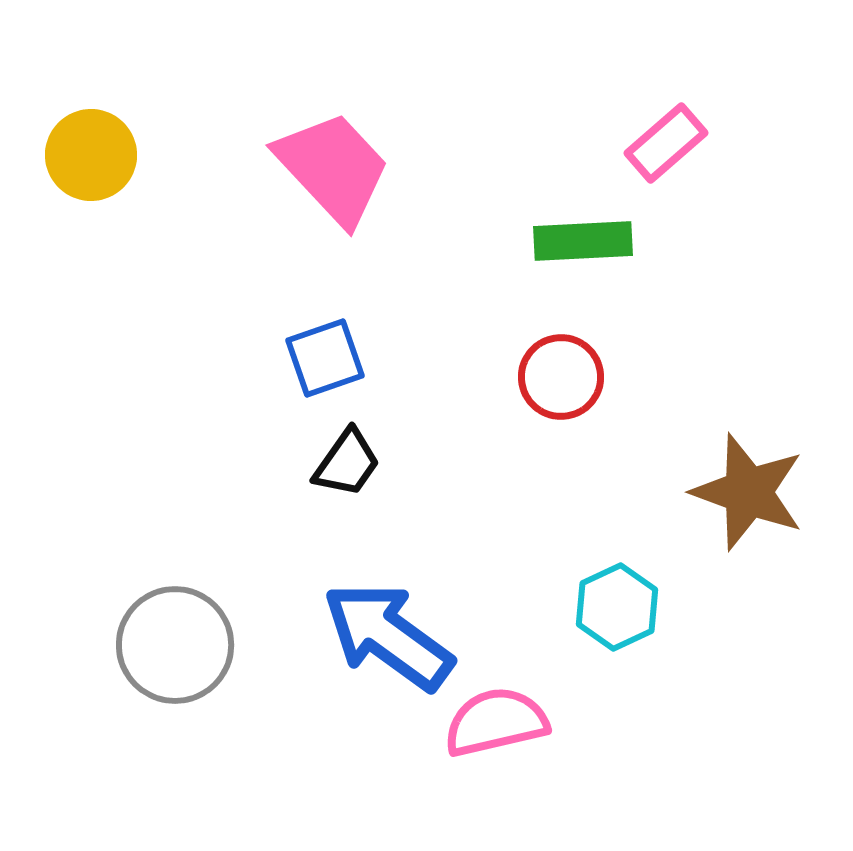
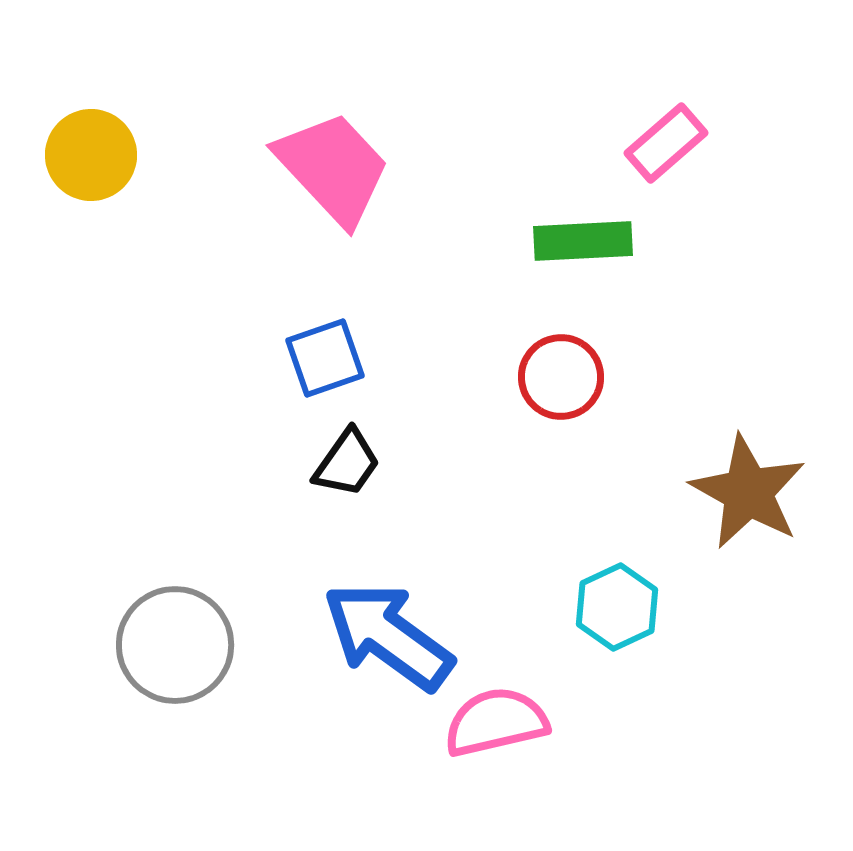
brown star: rotated 9 degrees clockwise
